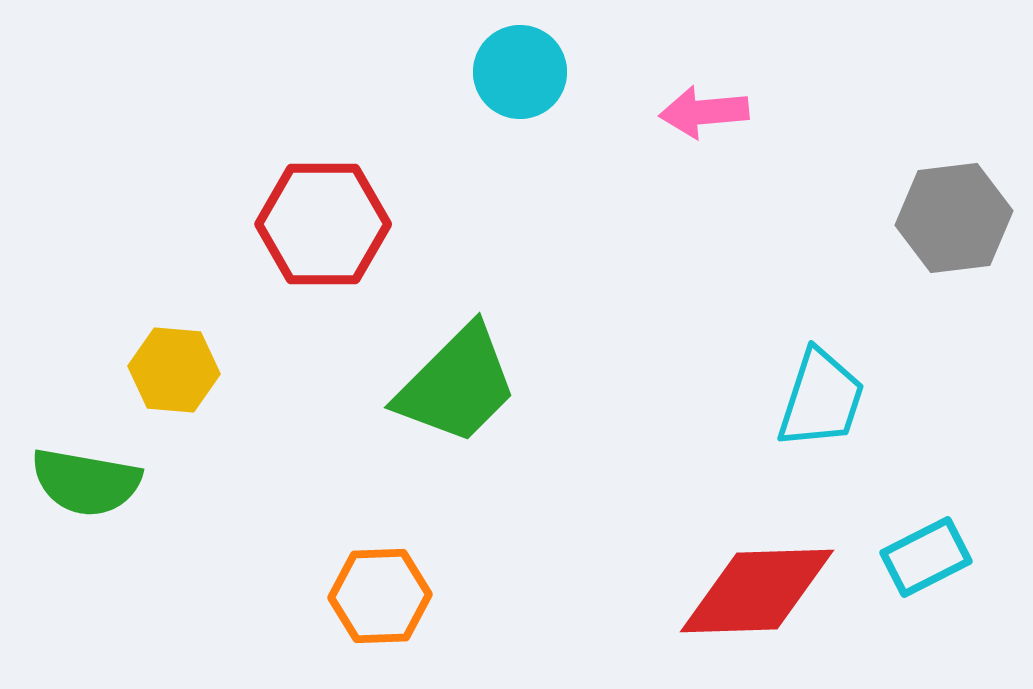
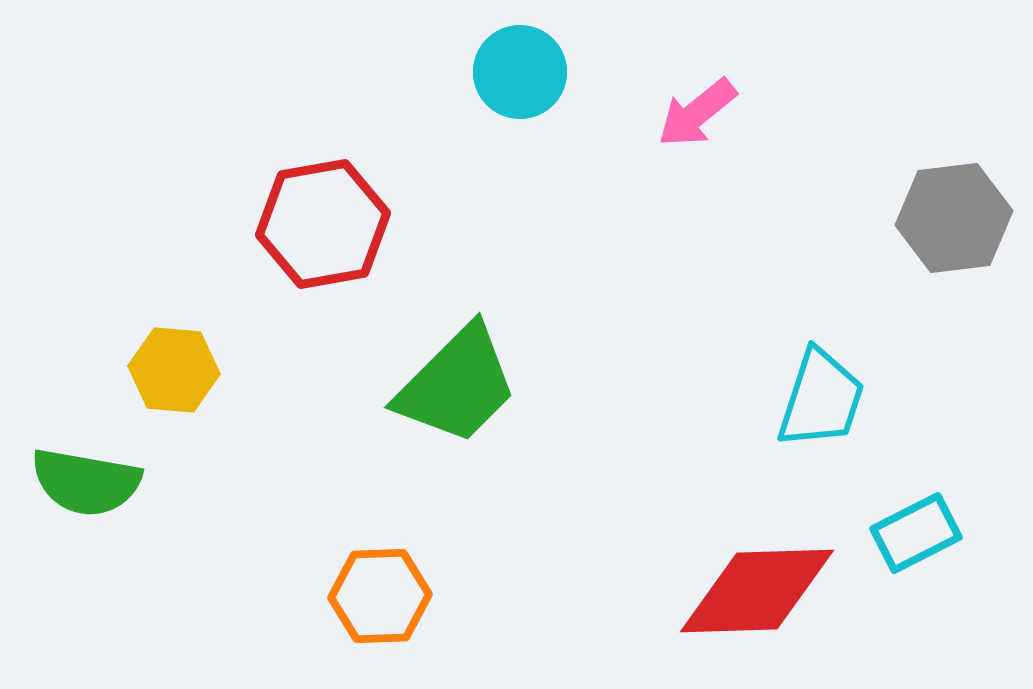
pink arrow: moved 7 px left, 1 px down; rotated 34 degrees counterclockwise
red hexagon: rotated 10 degrees counterclockwise
cyan rectangle: moved 10 px left, 24 px up
